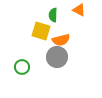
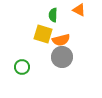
yellow square: moved 2 px right, 3 px down
gray circle: moved 5 px right
